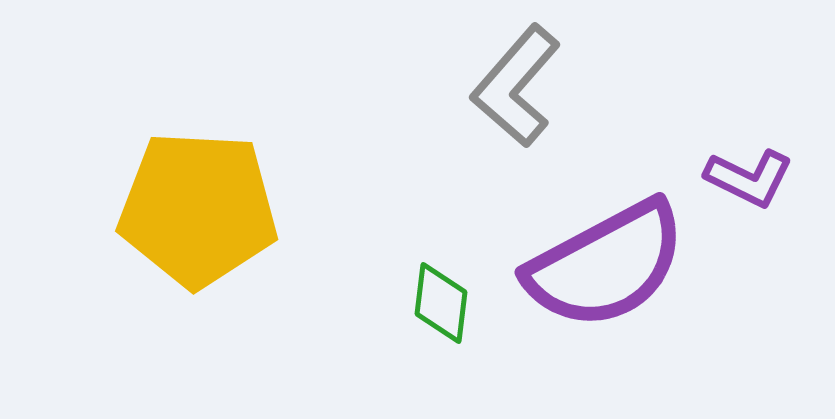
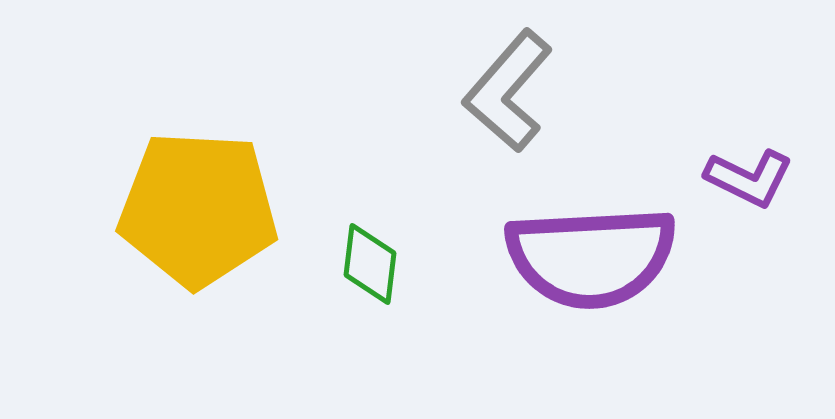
gray L-shape: moved 8 px left, 5 px down
purple semicircle: moved 15 px left, 8 px up; rotated 25 degrees clockwise
green diamond: moved 71 px left, 39 px up
